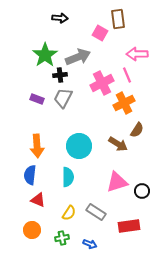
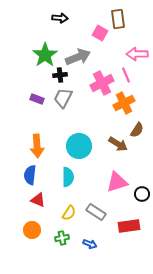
pink line: moved 1 px left
black circle: moved 3 px down
